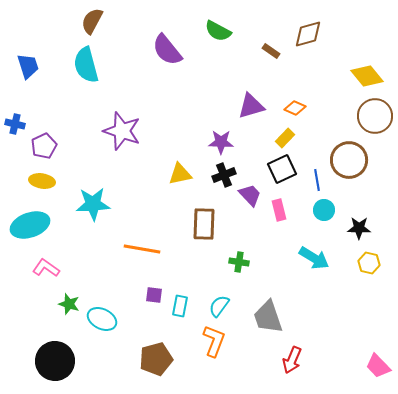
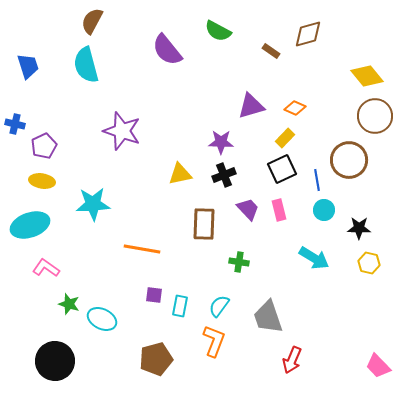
purple trapezoid at (250, 195): moved 2 px left, 14 px down
